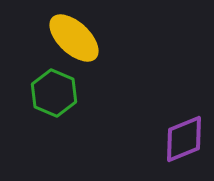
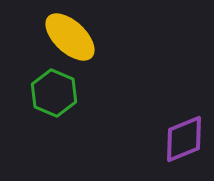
yellow ellipse: moved 4 px left, 1 px up
